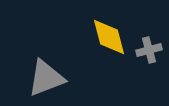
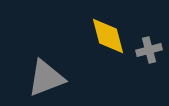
yellow diamond: moved 1 px left, 1 px up
